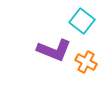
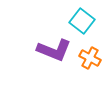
orange cross: moved 4 px right, 4 px up
